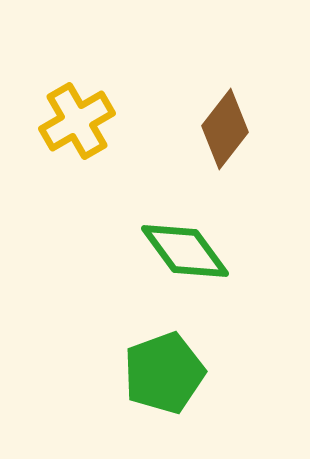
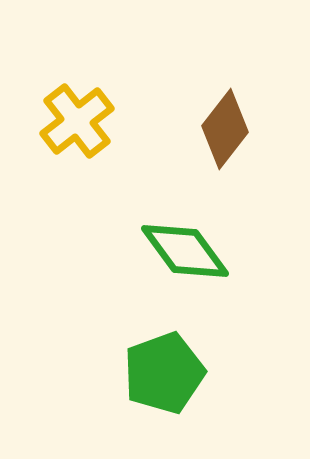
yellow cross: rotated 8 degrees counterclockwise
